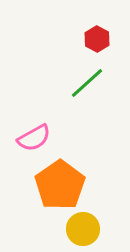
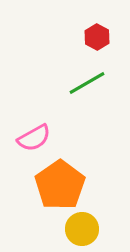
red hexagon: moved 2 px up
green line: rotated 12 degrees clockwise
yellow circle: moved 1 px left
